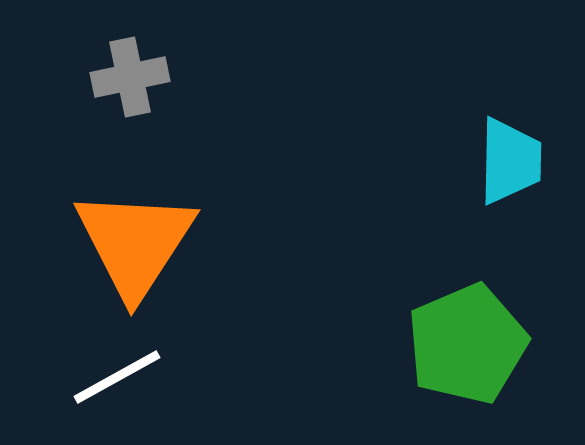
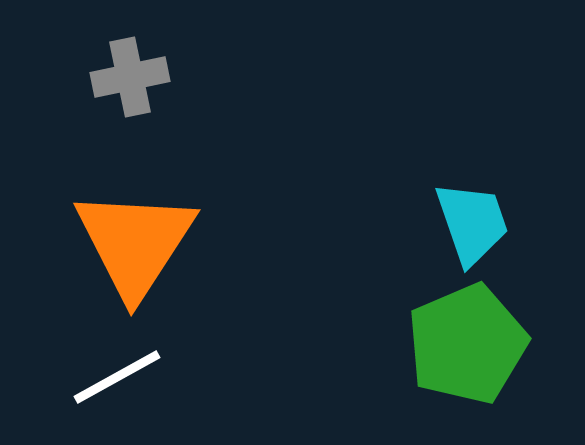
cyan trapezoid: moved 38 px left, 62 px down; rotated 20 degrees counterclockwise
